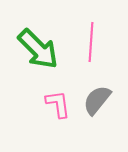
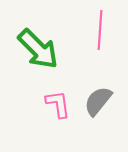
pink line: moved 9 px right, 12 px up
gray semicircle: moved 1 px right, 1 px down
